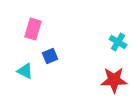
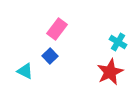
pink rectangle: moved 24 px right; rotated 20 degrees clockwise
blue square: rotated 21 degrees counterclockwise
red star: moved 4 px left, 8 px up; rotated 24 degrees counterclockwise
